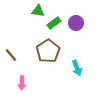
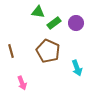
green triangle: moved 1 px down
brown pentagon: rotated 15 degrees counterclockwise
brown line: moved 4 px up; rotated 24 degrees clockwise
pink arrow: rotated 24 degrees counterclockwise
